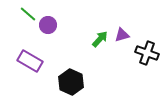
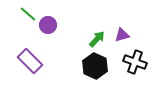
green arrow: moved 3 px left
black cross: moved 12 px left, 9 px down
purple rectangle: rotated 15 degrees clockwise
black hexagon: moved 24 px right, 16 px up
